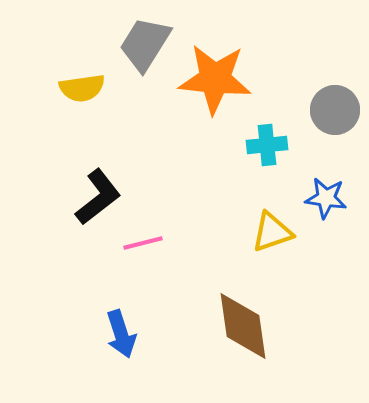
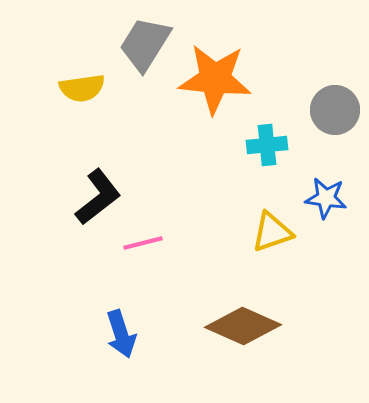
brown diamond: rotated 58 degrees counterclockwise
